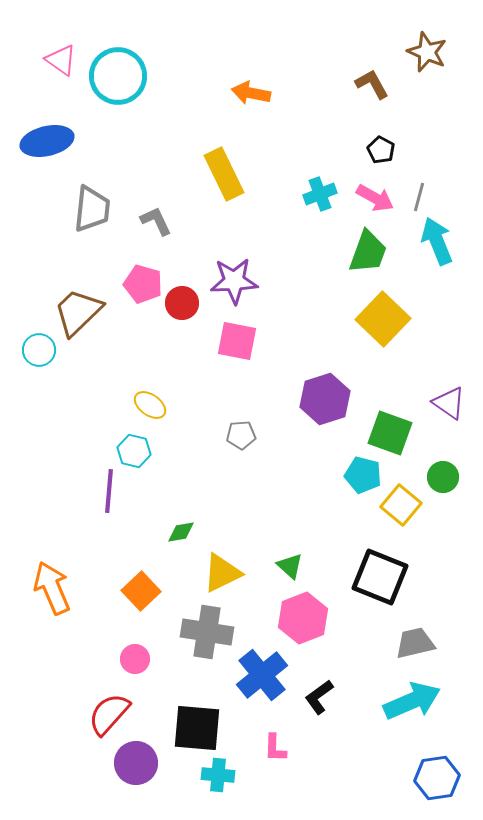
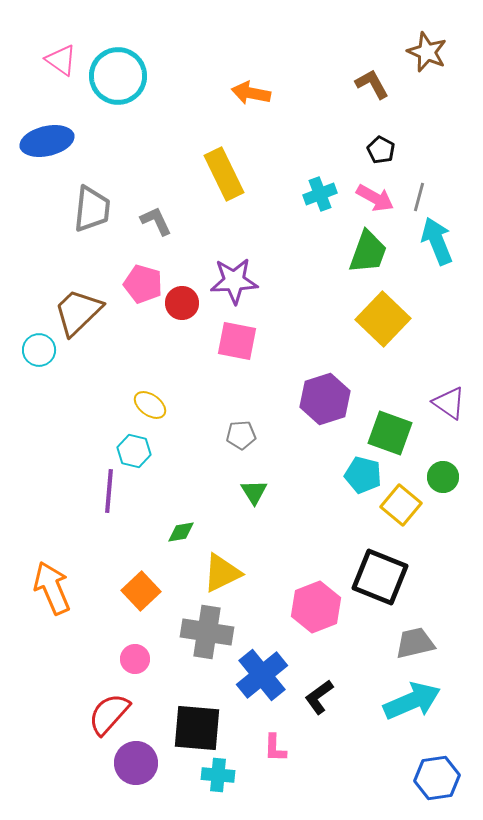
green triangle at (290, 566): moved 36 px left, 74 px up; rotated 16 degrees clockwise
pink hexagon at (303, 618): moved 13 px right, 11 px up
